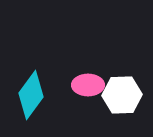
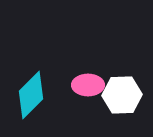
cyan diamond: rotated 9 degrees clockwise
